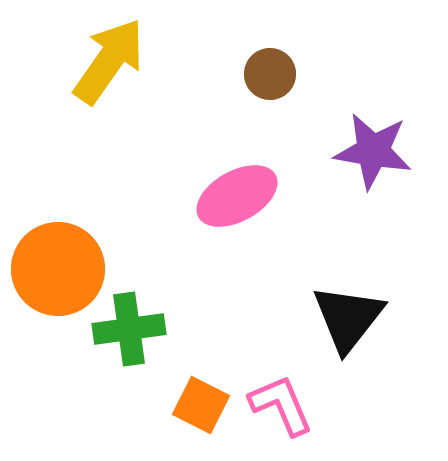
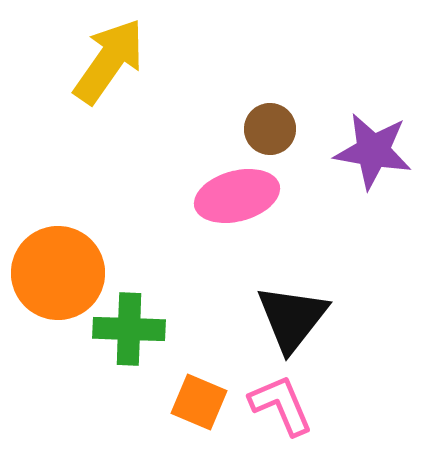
brown circle: moved 55 px down
pink ellipse: rotated 14 degrees clockwise
orange circle: moved 4 px down
black triangle: moved 56 px left
green cross: rotated 10 degrees clockwise
orange square: moved 2 px left, 3 px up; rotated 4 degrees counterclockwise
